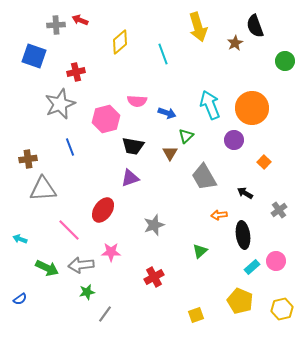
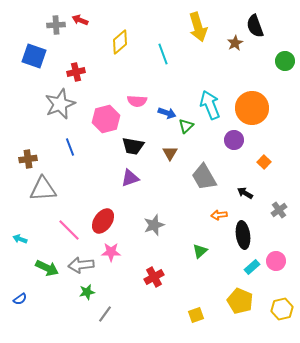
green triangle at (186, 136): moved 10 px up
red ellipse at (103, 210): moved 11 px down
